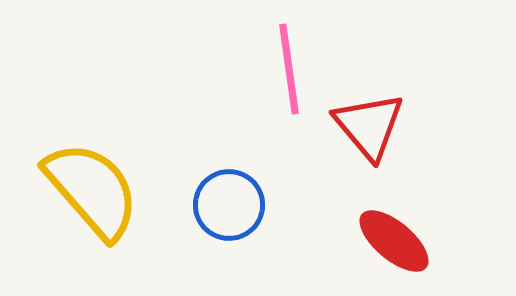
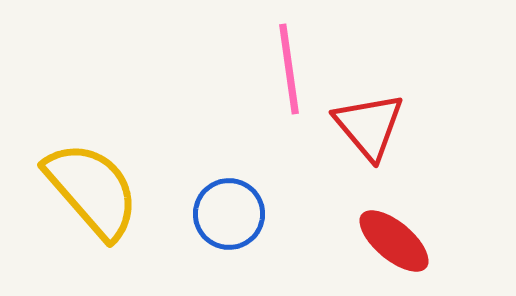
blue circle: moved 9 px down
